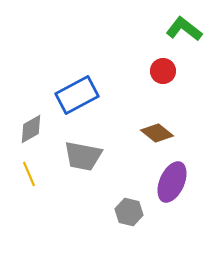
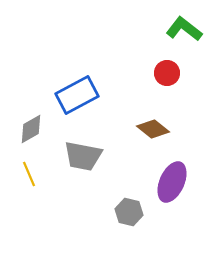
red circle: moved 4 px right, 2 px down
brown diamond: moved 4 px left, 4 px up
